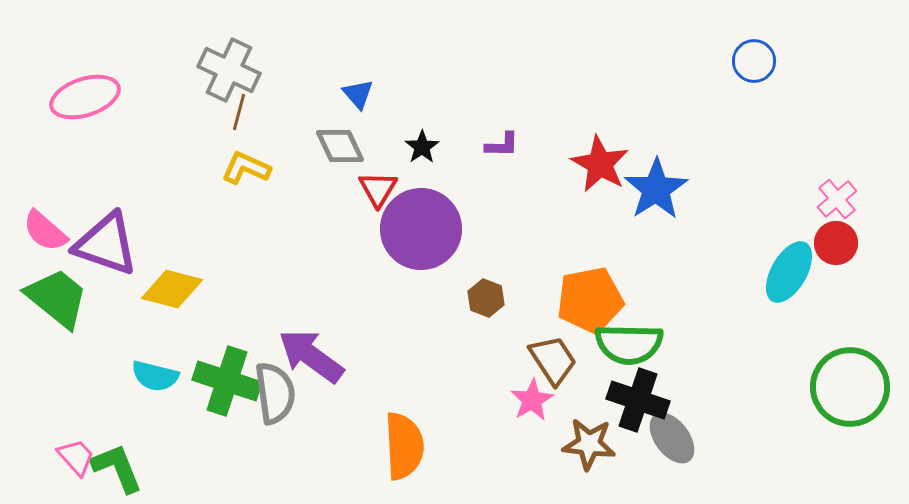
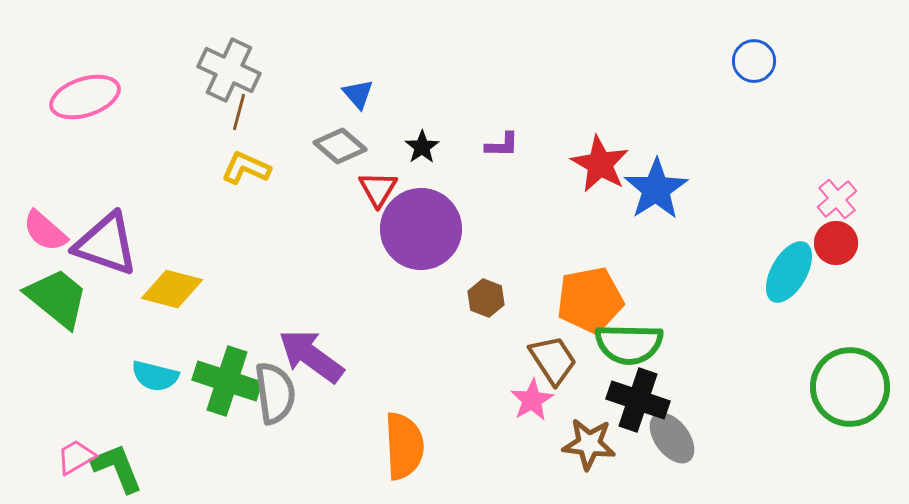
gray diamond: rotated 24 degrees counterclockwise
pink trapezoid: rotated 78 degrees counterclockwise
